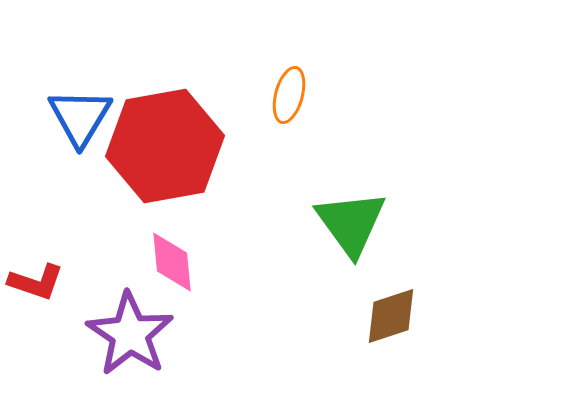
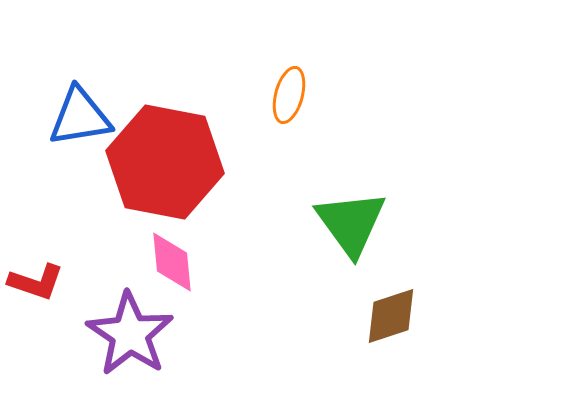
blue triangle: rotated 50 degrees clockwise
red hexagon: moved 16 px down; rotated 21 degrees clockwise
